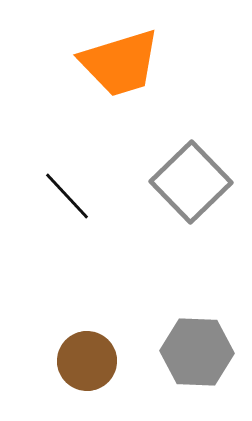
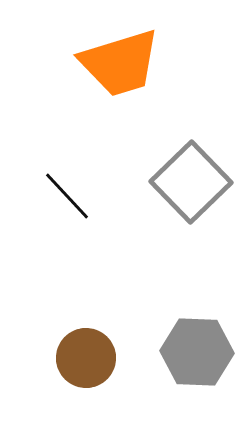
brown circle: moved 1 px left, 3 px up
